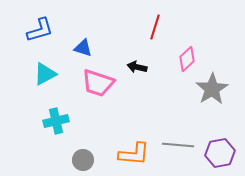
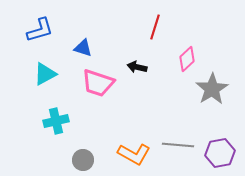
orange L-shape: rotated 24 degrees clockwise
